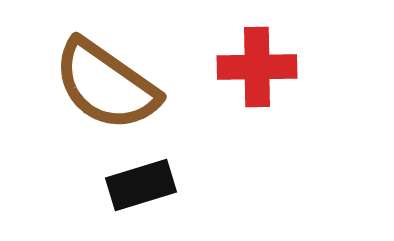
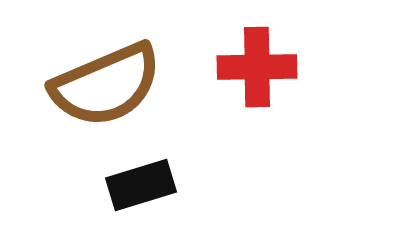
brown semicircle: rotated 58 degrees counterclockwise
